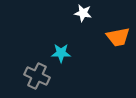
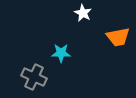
white star: rotated 18 degrees clockwise
gray cross: moved 3 px left, 1 px down
